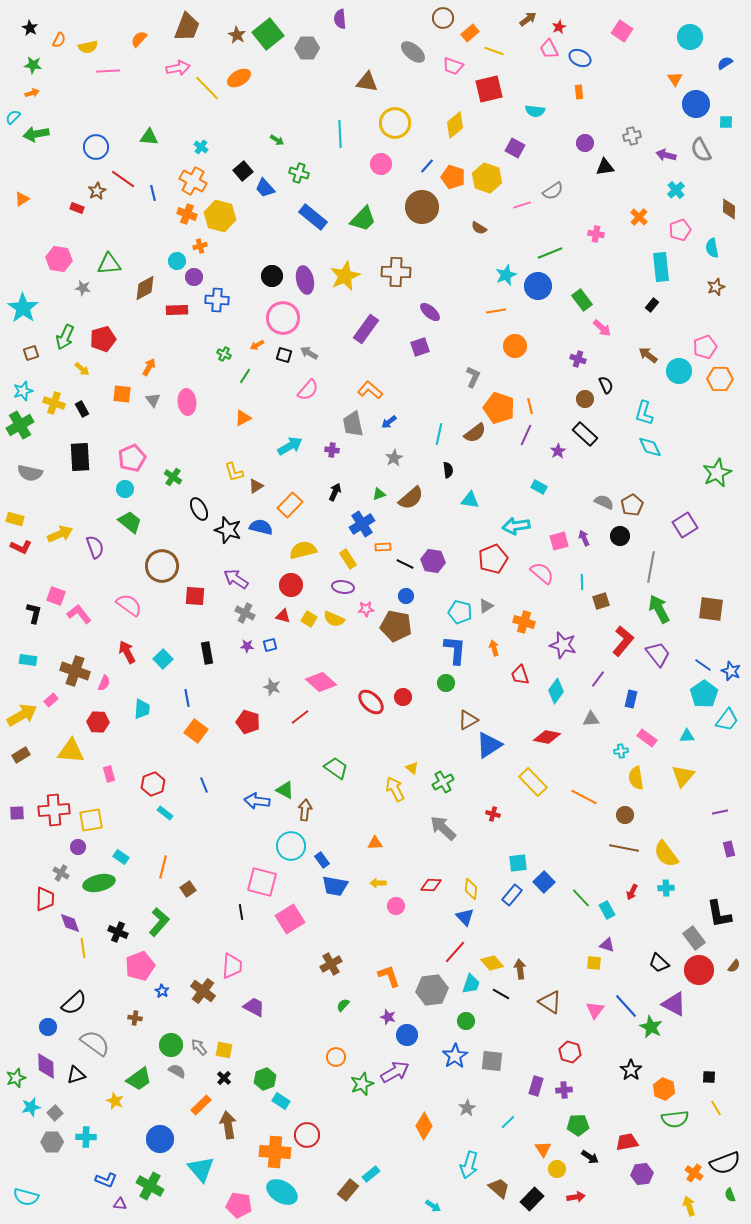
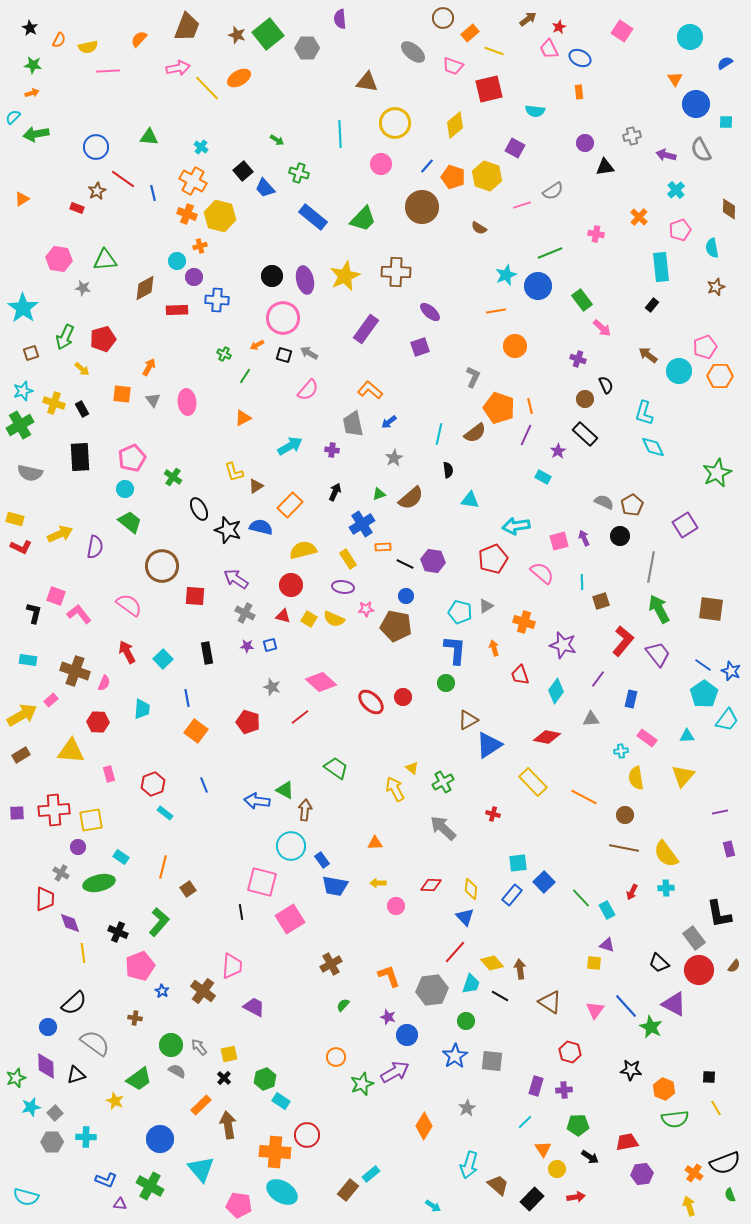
brown star at (237, 35): rotated 12 degrees counterclockwise
yellow hexagon at (487, 178): moved 2 px up
green triangle at (109, 264): moved 4 px left, 4 px up
orange hexagon at (720, 379): moved 3 px up
cyan diamond at (650, 447): moved 3 px right
cyan rectangle at (539, 487): moved 4 px right, 10 px up
purple semicircle at (95, 547): rotated 30 degrees clockwise
yellow line at (83, 948): moved 5 px down
black line at (501, 994): moved 1 px left, 2 px down
yellow square at (224, 1050): moved 5 px right, 4 px down; rotated 24 degrees counterclockwise
black star at (631, 1070): rotated 30 degrees counterclockwise
cyan line at (508, 1122): moved 17 px right
brown trapezoid at (499, 1188): moved 1 px left, 3 px up
